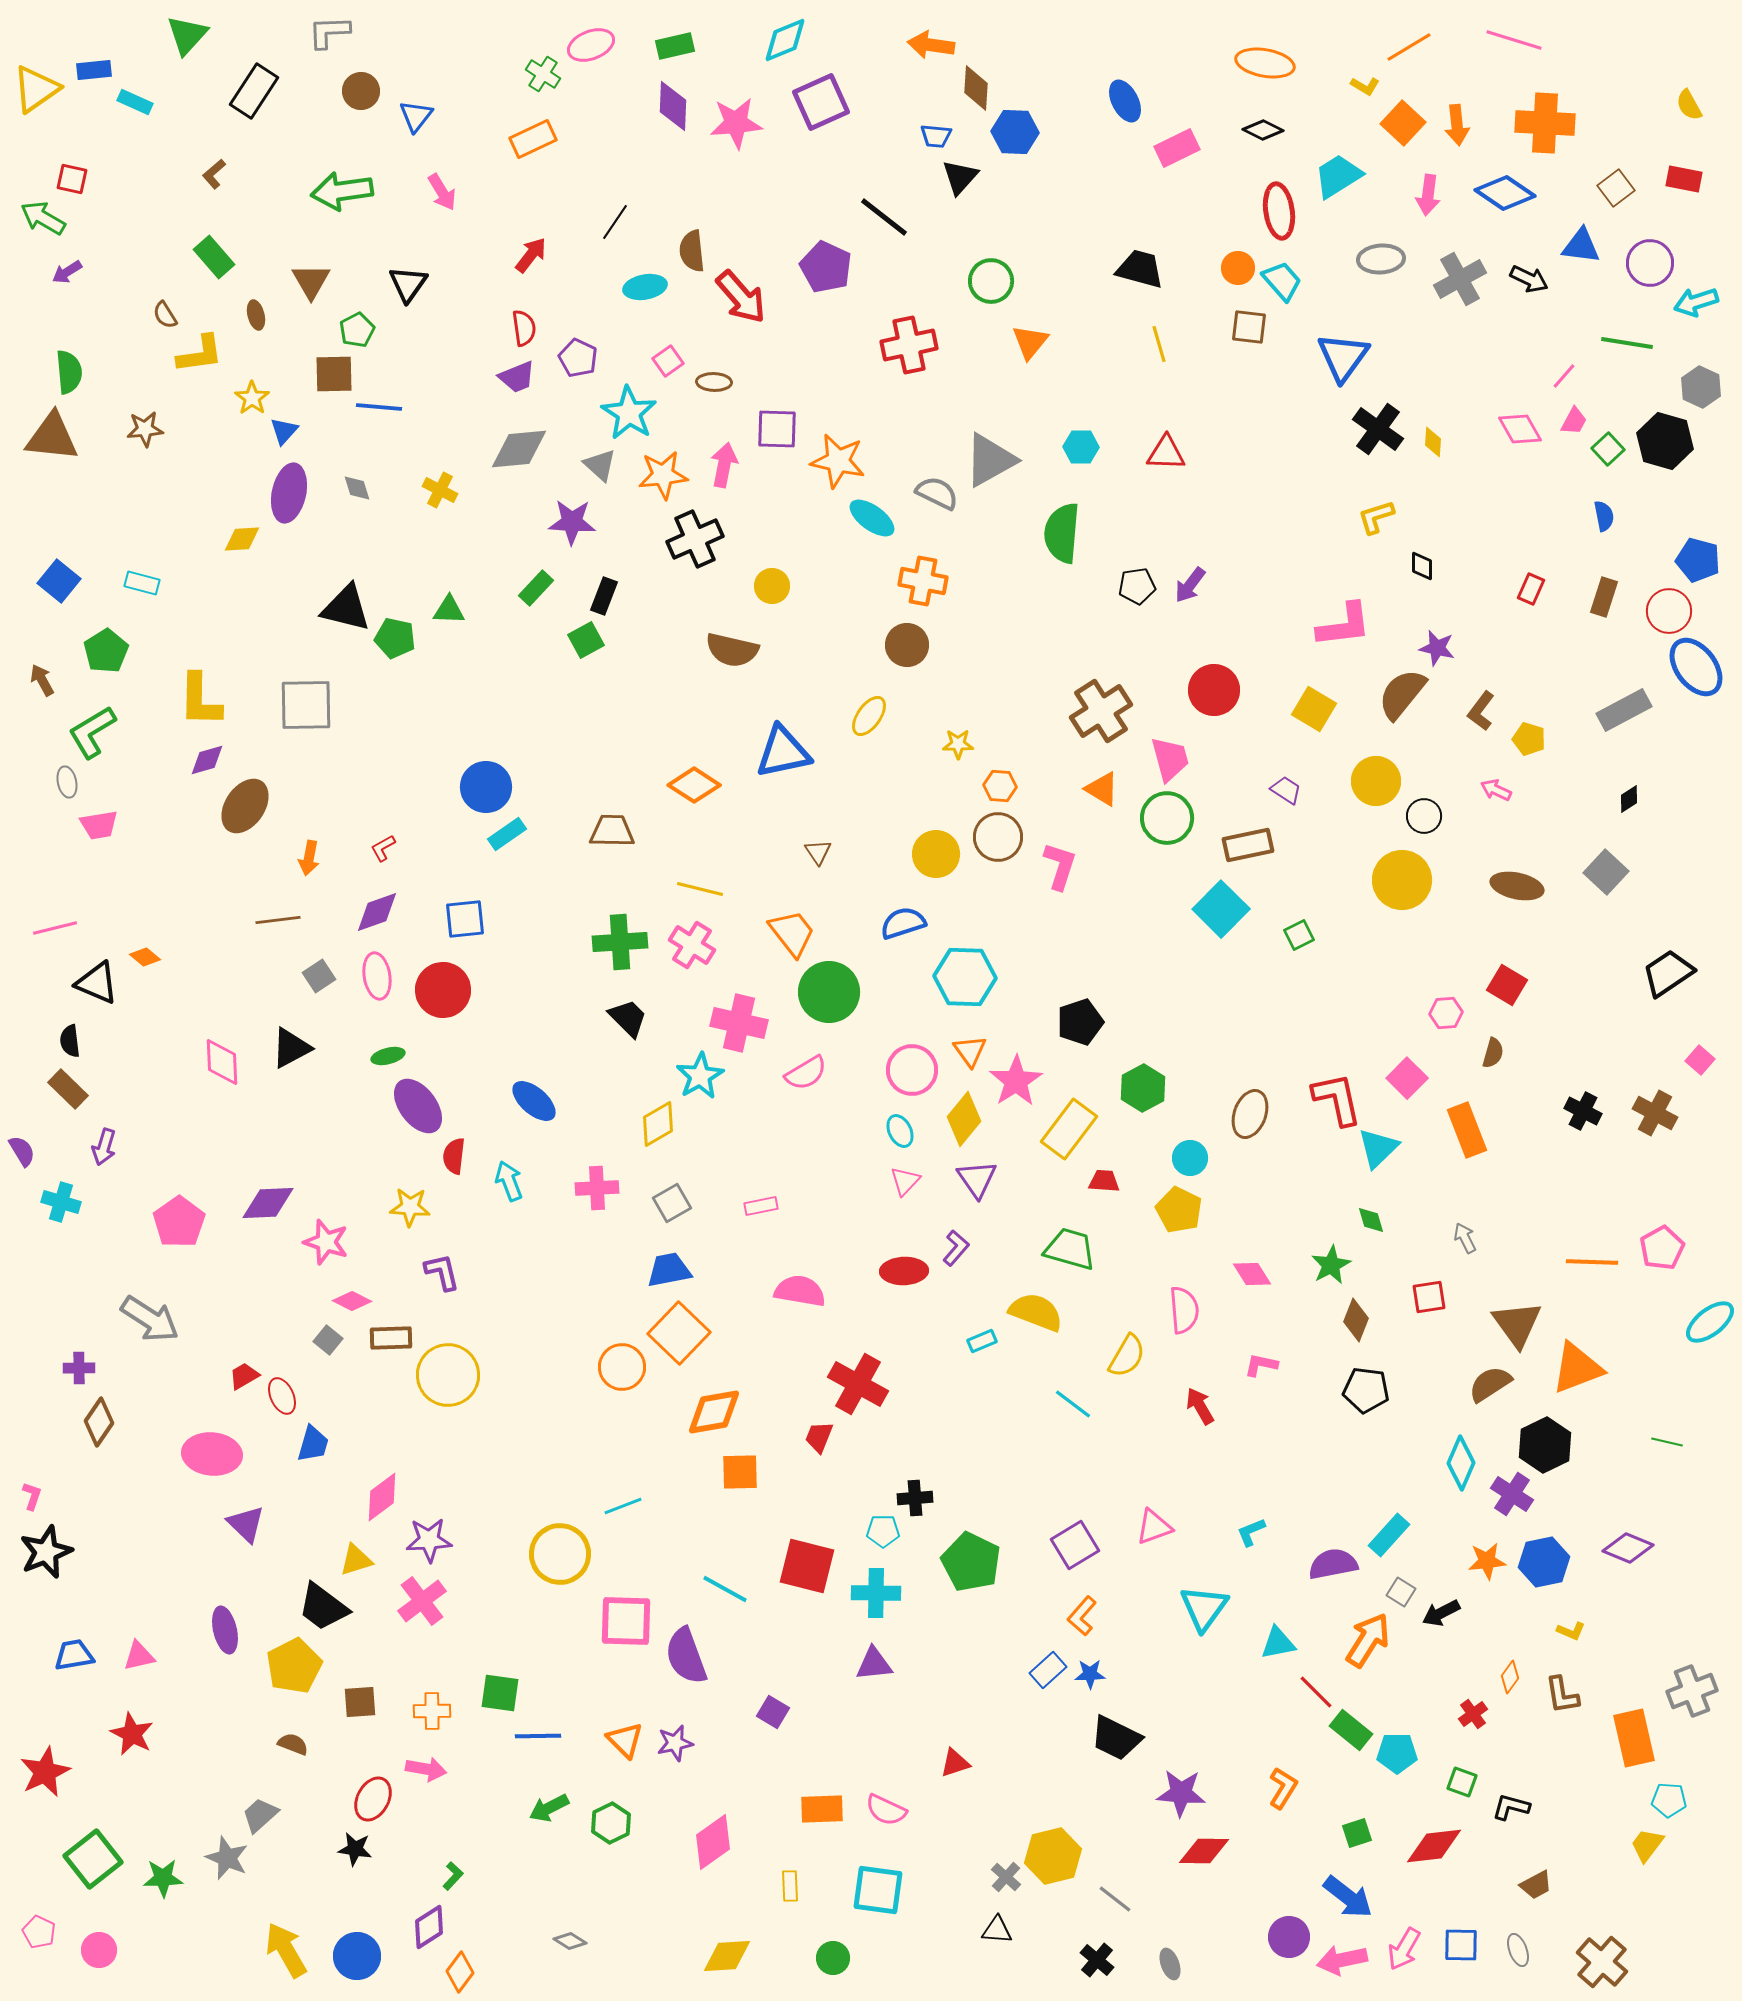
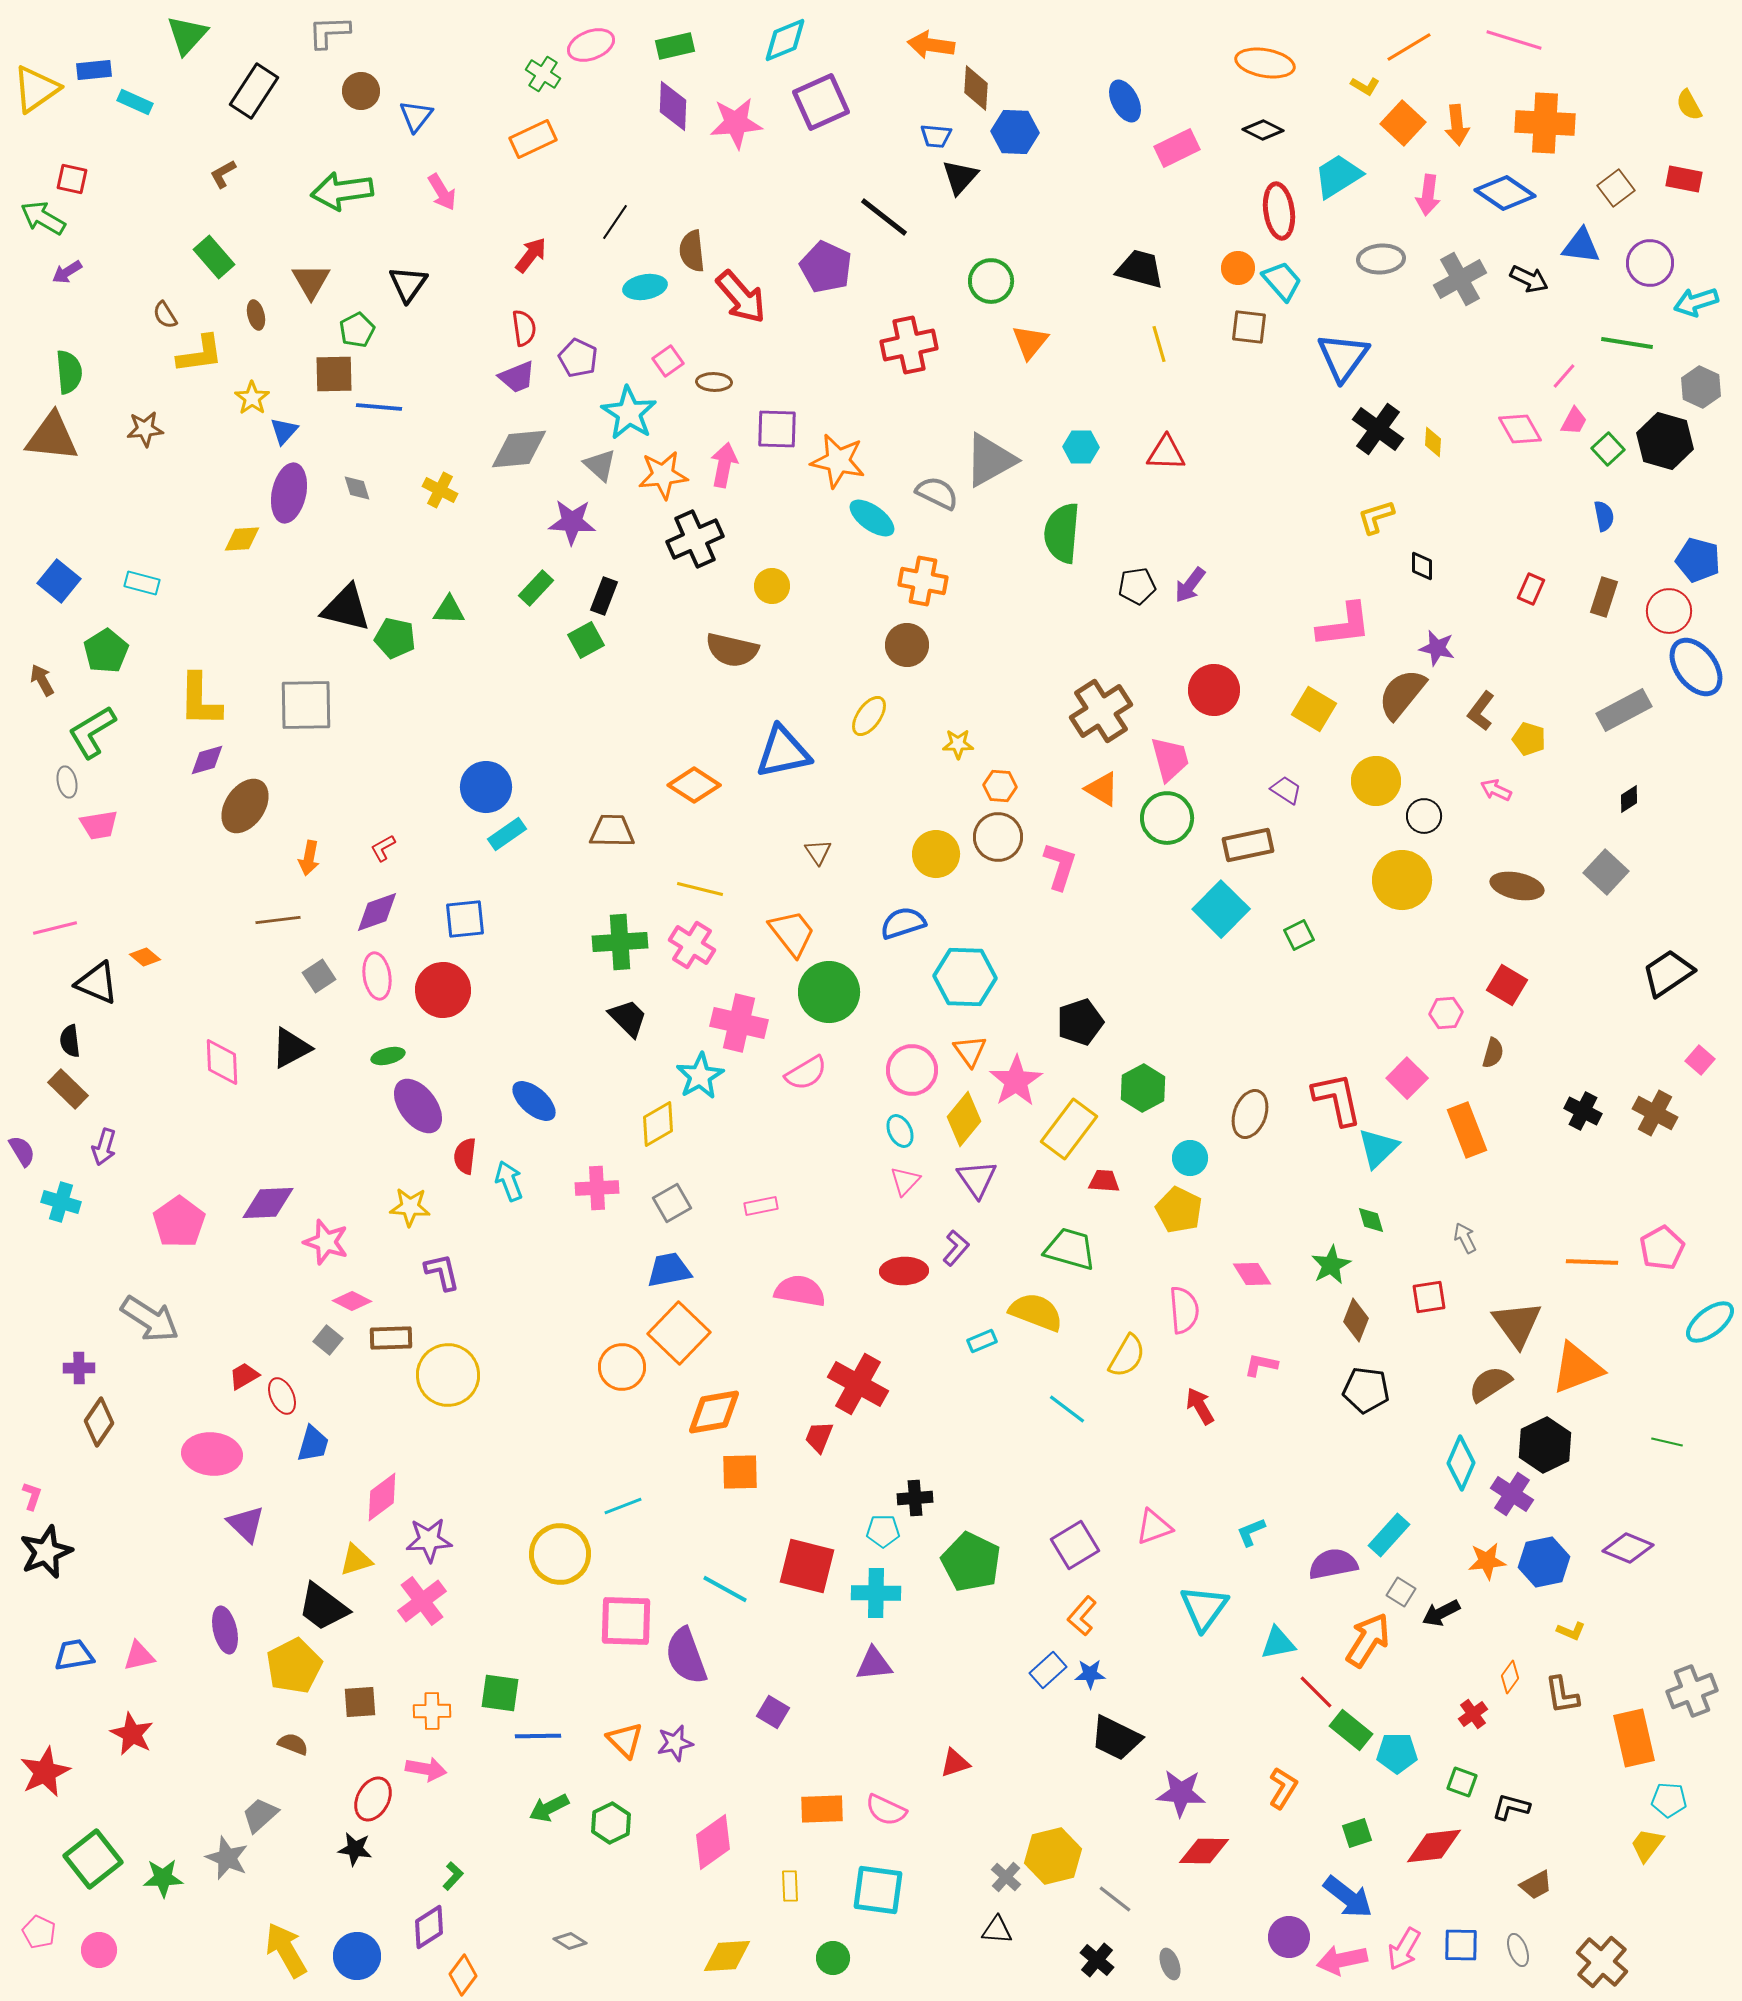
brown L-shape at (214, 174): moved 9 px right; rotated 12 degrees clockwise
red semicircle at (454, 1156): moved 11 px right
cyan line at (1073, 1404): moved 6 px left, 5 px down
orange diamond at (460, 1972): moved 3 px right, 3 px down
